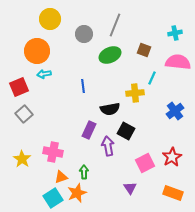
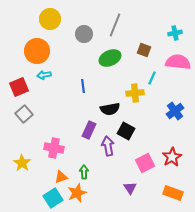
green ellipse: moved 3 px down
cyan arrow: moved 1 px down
pink cross: moved 1 px right, 4 px up
yellow star: moved 4 px down
